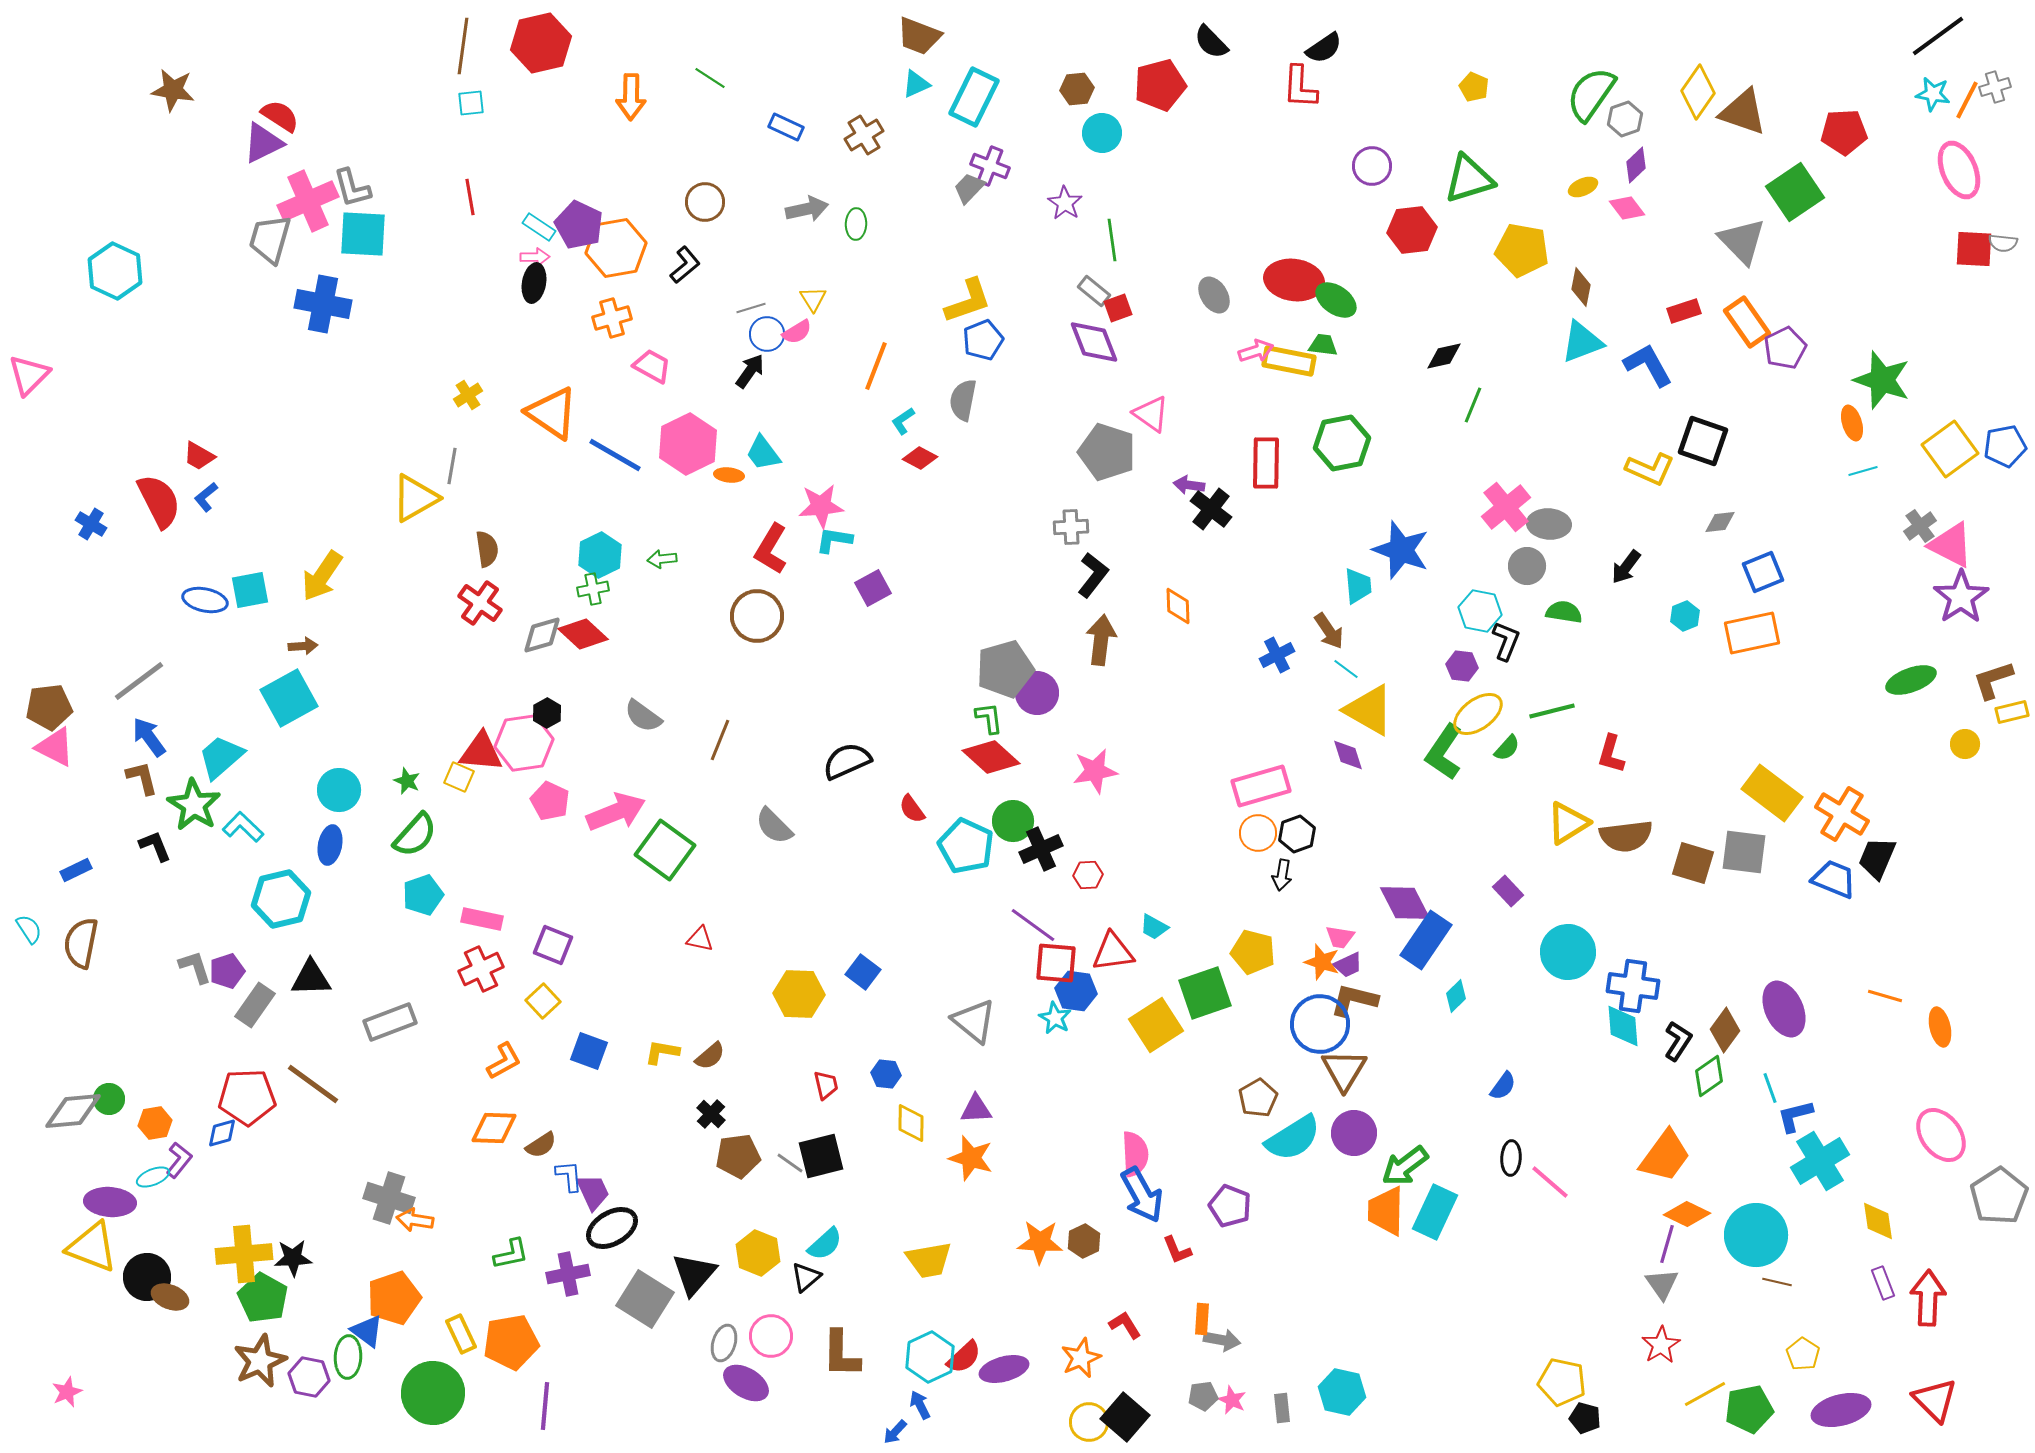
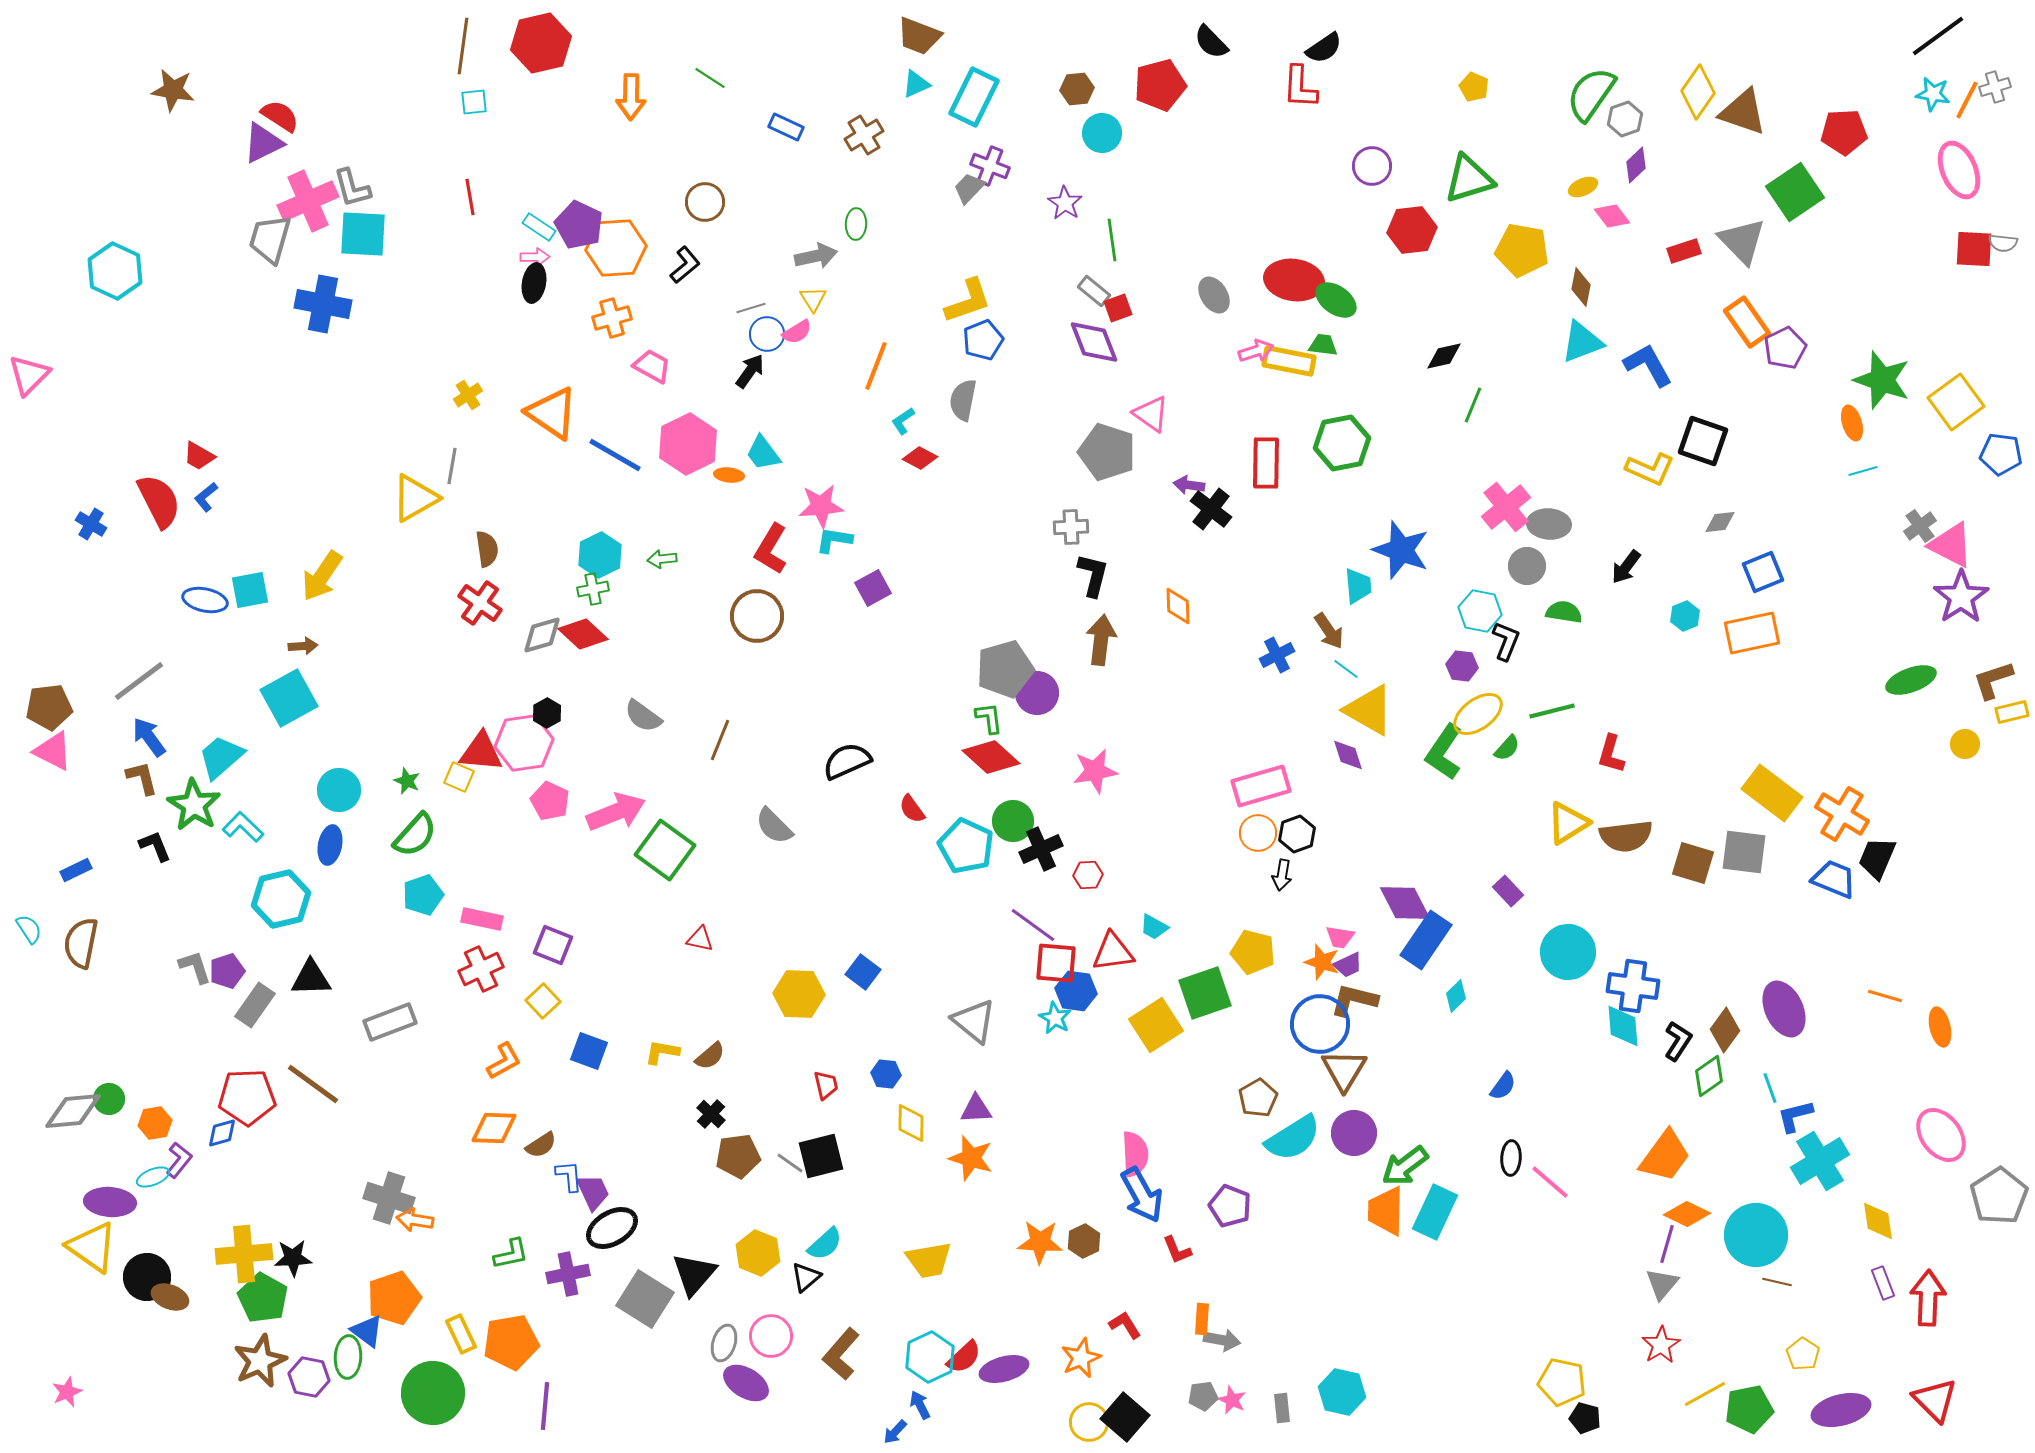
cyan square at (471, 103): moved 3 px right, 1 px up
pink diamond at (1627, 208): moved 15 px left, 8 px down
gray arrow at (807, 209): moved 9 px right, 47 px down
orange hexagon at (616, 248): rotated 6 degrees clockwise
red rectangle at (1684, 311): moved 60 px up
blue pentagon at (2005, 446): moved 4 px left, 8 px down; rotated 18 degrees clockwise
yellow square at (1950, 449): moved 6 px right, 47 px up
black L-shape at (1093, 575): rotated 24 degrees counterclockwise
pink triangle at (55, 747): moved 2 px left, 4 px down
yellow triangle at (92, 1247): rotated 14 degrees clockwise
gray triangle at (1662, 1284): rotated 15 degrees clockwise
brown L-shape at (841, 1354): rotated 40 degrees clockwise
